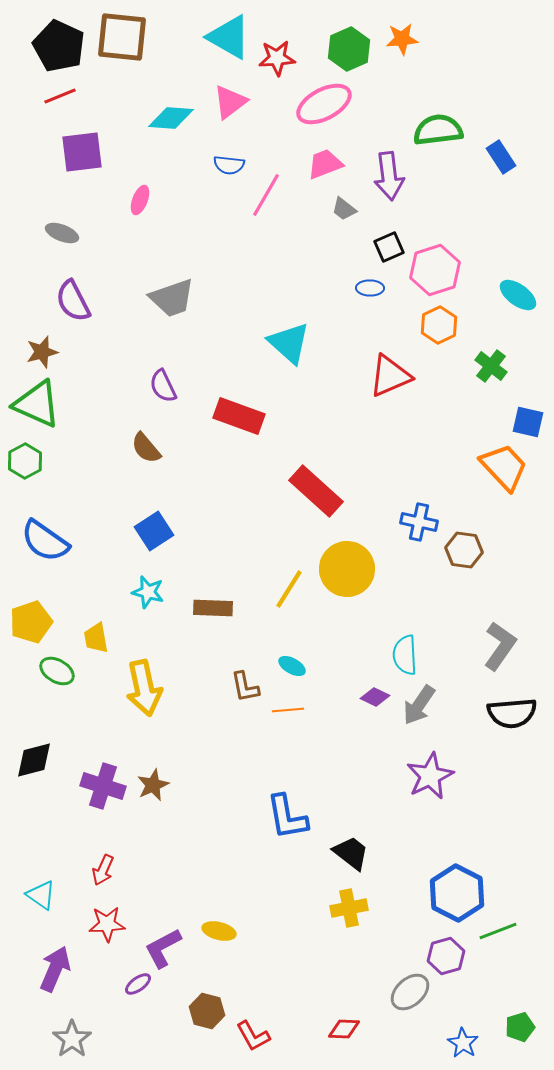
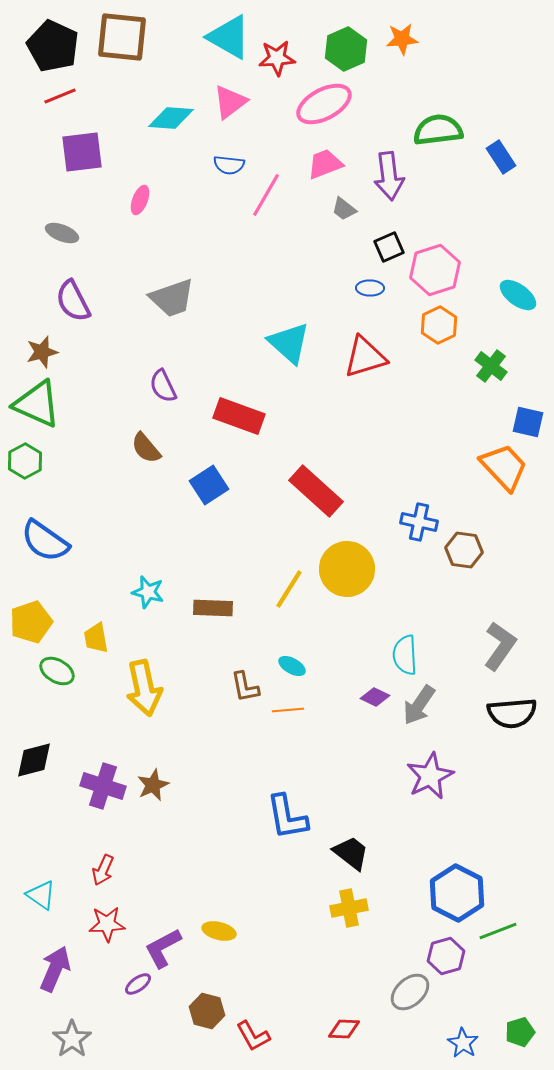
black pentagon at (59, 46): moved 6 px left
green hexagon at (349, 49): moved 3 px left
red triangle at (390, 376): moved 25 px left, 19 px up; rotated 6 degrees clockwise
blue square at (154, 531): moved 55 px right, 46 px up
green pentagon at (520, 1027): moved 5 px down
